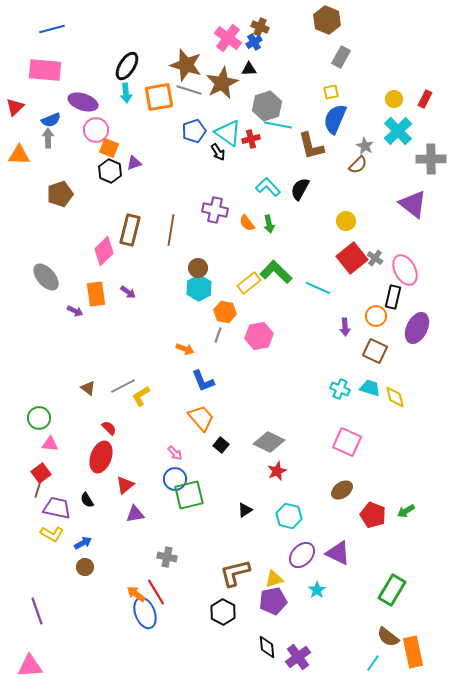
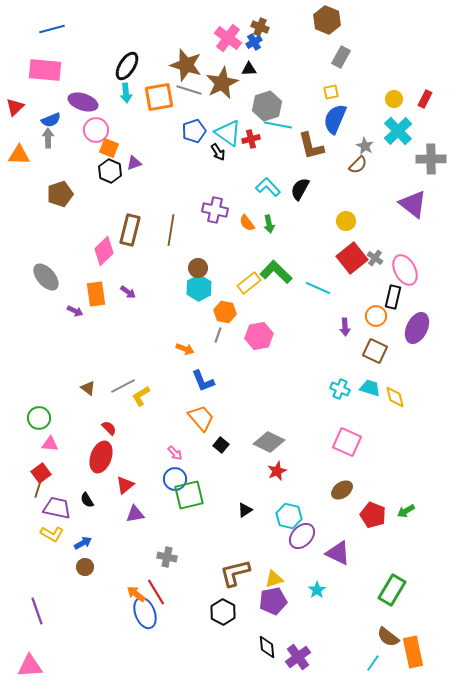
purple ellipse at (302, 555): moved 19 px up
